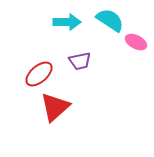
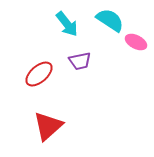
cyan arrow: moved 2 px down; rotated 52 degrees clockwise
red triangle: moved 7 px left, 19 px down
